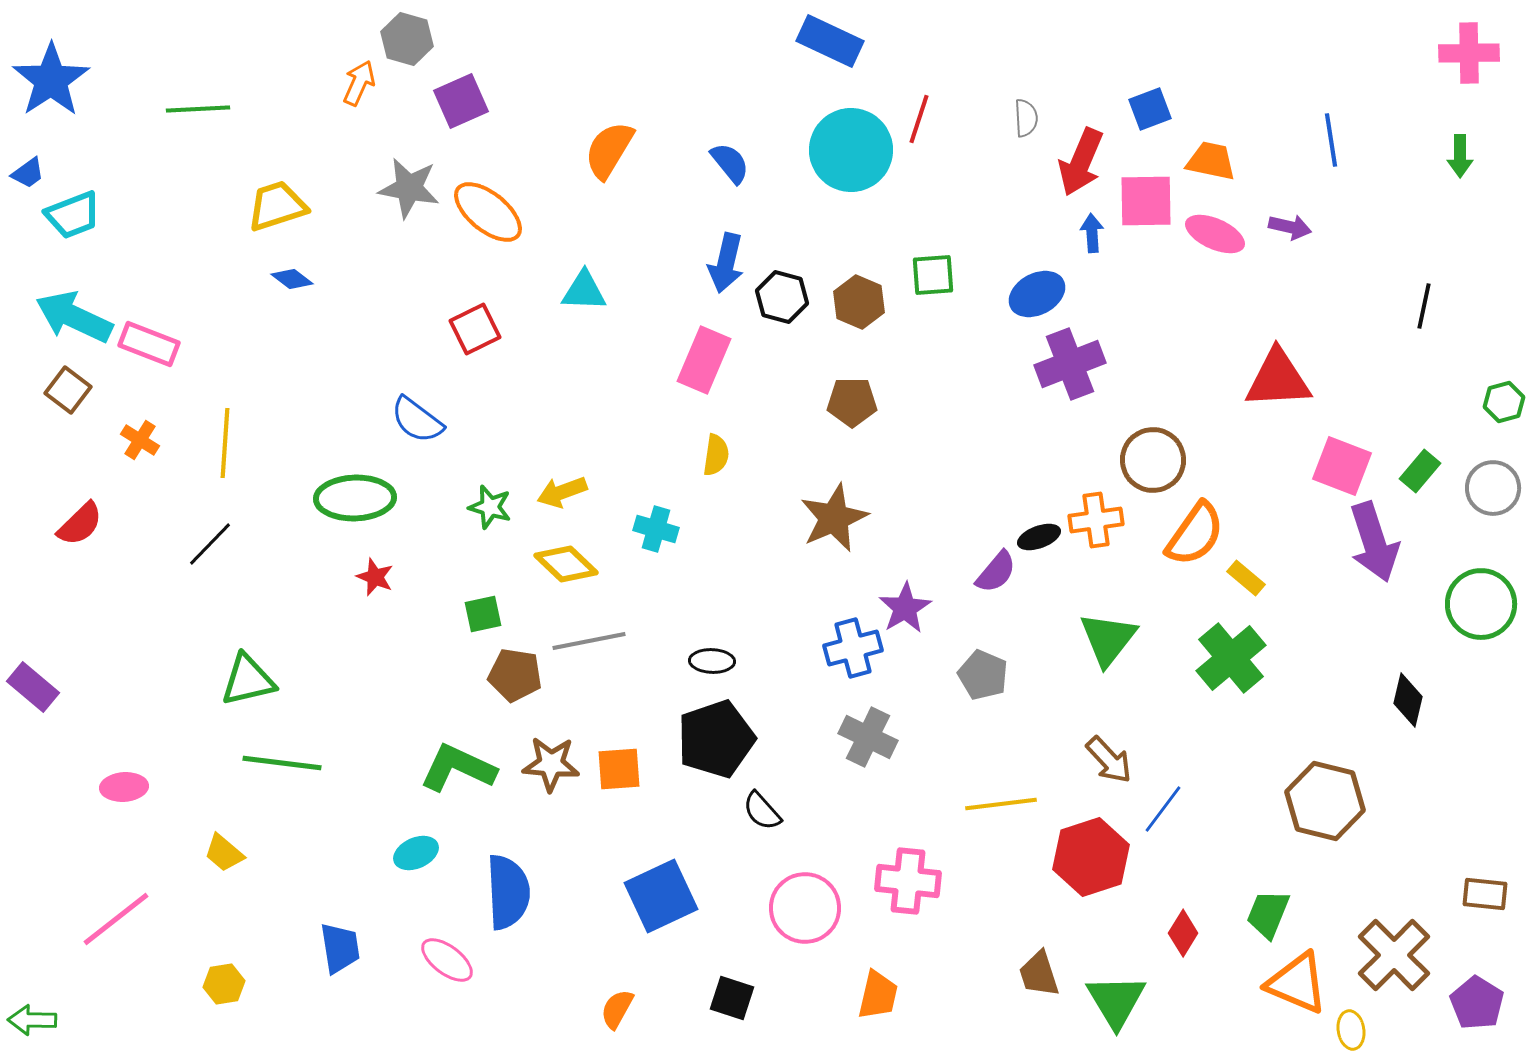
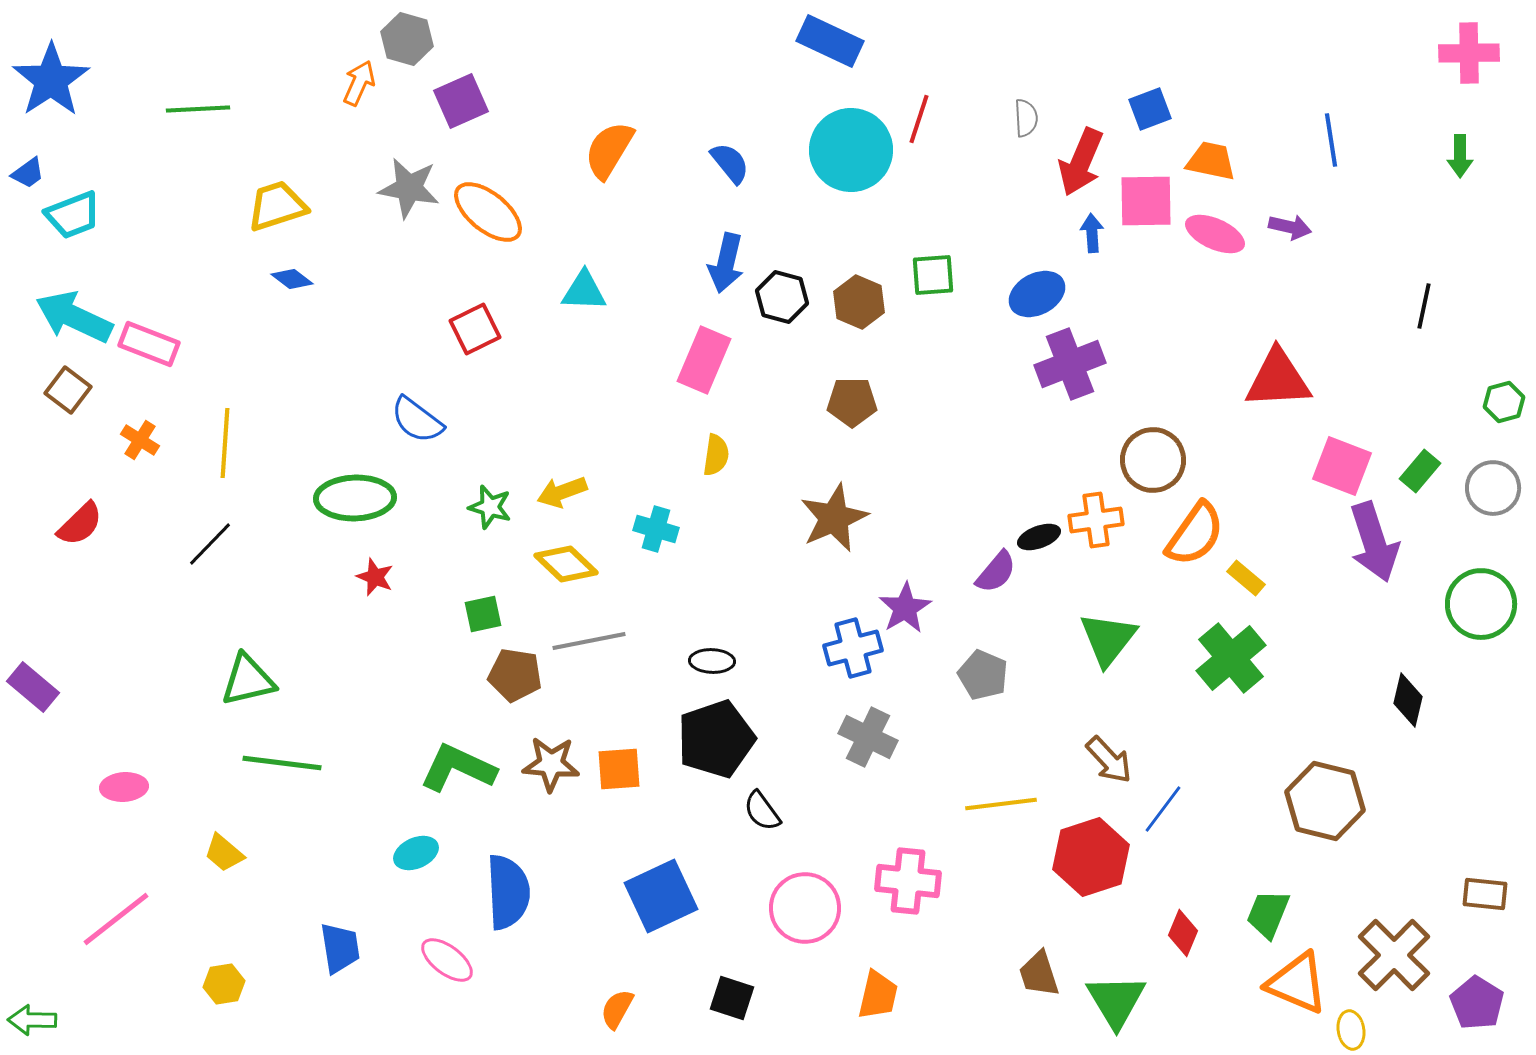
black semicircle at (762, 811): rotated 6 degrees clockwise
red diamond at (1183, 933): rotated 9 degrees counterclockwise
